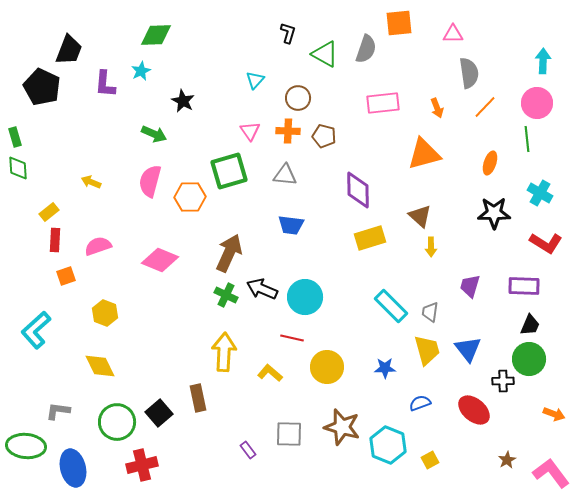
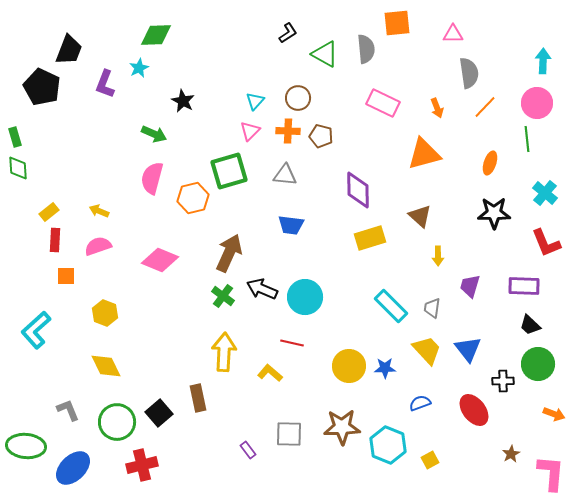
orange square at (399, 23): moved 2 px left
black L-shape at (288, 33): rotated 40 degrees clockwise
gray semicircle at (366, 49): rotated 24 degrees counterclockwise
cyan star at (141, 71): moved 2 px left, 3 px up
cyan triangle at (255, 80): moved 21 px down
purple L-shape at (105, 84): rotated 16 degrees clockwise
pink rectangle at (383, 103): rotated 32 degrees clockwise
pink triangle at (250, 131): rotated 20 degrees clockwise
brown pentagon at (324, 136): moved 3 px left
pink semicircle at (150, 181): moved 2 px right, 3 px up
yellow arrow at (91, 182): moved 8 px right, 29 px down
cyan cross at (540, 193): moved 5 px right; rotated 10 degrees clockwise
orange hexagon at (190, 197): moved 3 px right, 1 px down; rotated 12 degrees counterclockwise
red L-shape at (546, 243): rotated 36 degrees clockwise
yellow arrow at (431, 247): moved 7 px right, 9 px down
orange square at (66, 276): rotated 18 degrees clockwise
green cross at (226, 295): moved 3 px left, 1 px down; rotated 10 degrees clockwise
gray trapezoid at (430, 312): moved 2 px right, 4 px up
black trapezoid at (530, 325): rotated 110 degrees clockwise
red line at (292, 338): moved 5 px down
yellow trapezoid at (427, 350): rotated 28 degrees counterclockwise
green circle at (529, 359): moved 9 px right, 5 px down
yellow diamond at (100, 366): moved 6 px right
yellow circle at (327, 367): moved 22 px right, 1 px up
red ellipse at (474, 410): rotated 12 degrees clockwise
gray L-shape at (58, 411): moved 10 px right, 1 px up; rotated 60 degrees clockwise
brown star at (342, 427): rotated 18 degrees counterclockwise
brown star at (507, 460): moved 4 px right, 6 px up
blue ellipse at (73, 468): rotated 60 degrees clockwise
pink L-shape at (551, 473): rotated 42 degrees clockwise
